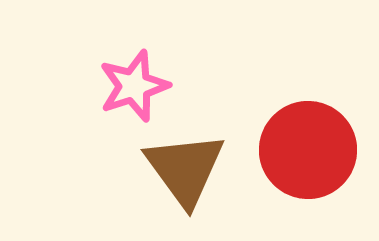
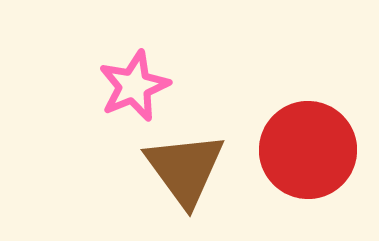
pink star: rotated 4 degrees counterclockwise
